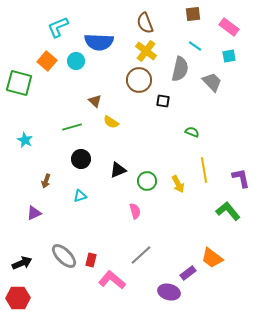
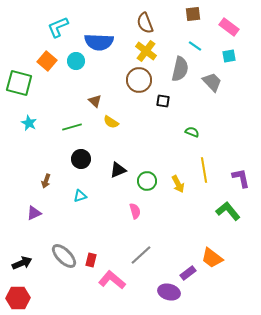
cyan star: moved 4 px right, 17 px up
